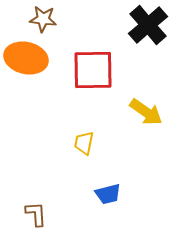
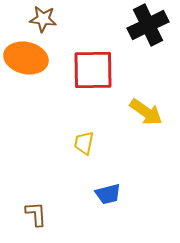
black cross: rotated 15 degrees clockwise
